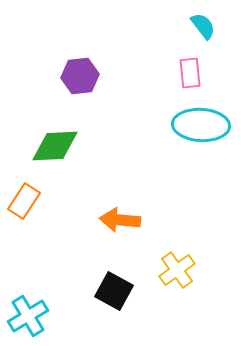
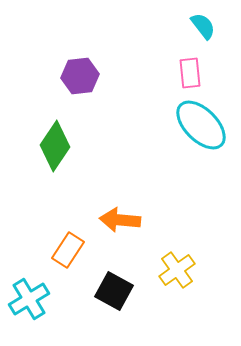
cyan ellipse: rotated 42 degrees clockwise
green diamond: rotated 54 degrees counterclockwise
orange rectangle: moved 44 px right, 49 px down
cyan cross: moved 1 px right, 17 px up
